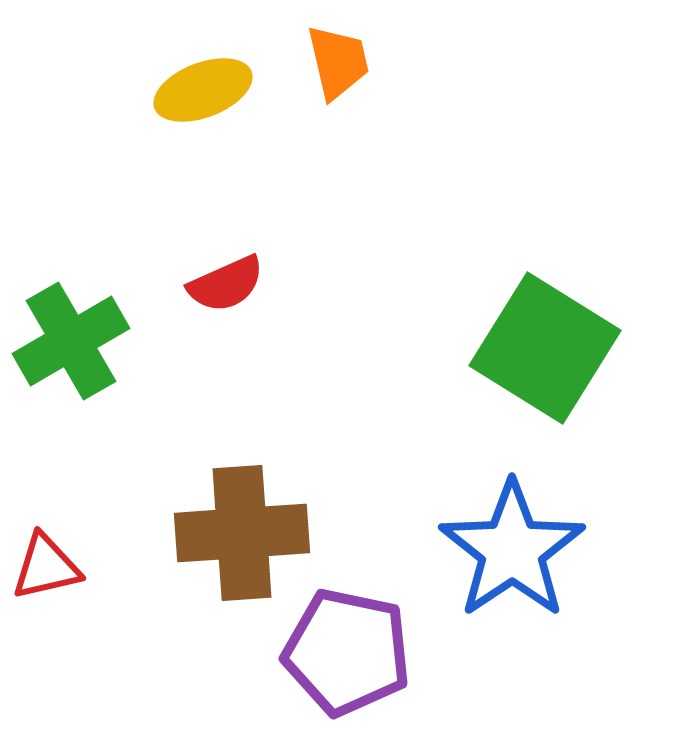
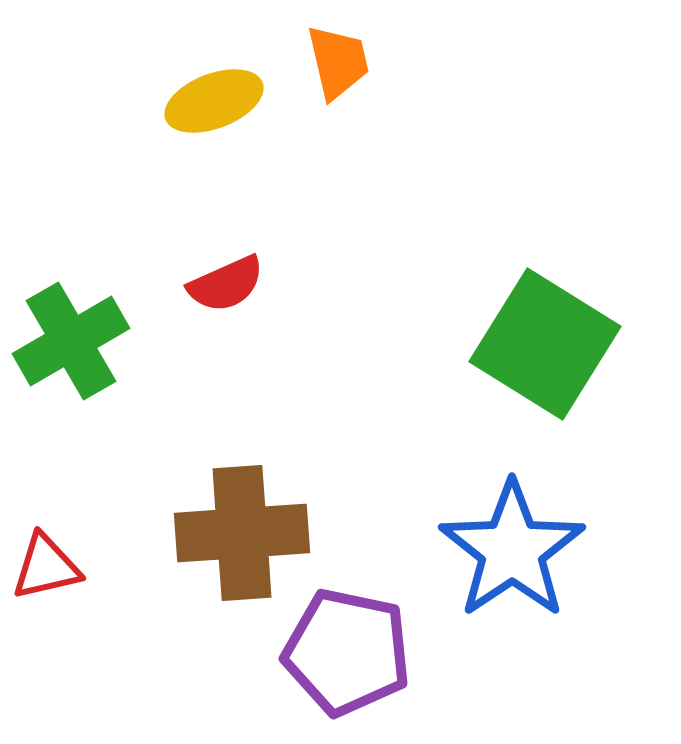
yellow ellipse: moved 11 px right, 11 px down
green square: moved 4 px up
